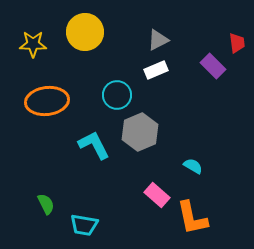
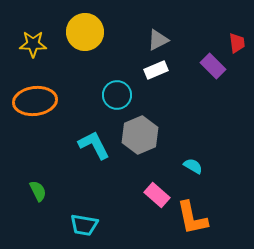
orange ellipse: moved 12 px left
gray hexagon: moved 3 px down
green semicircle: moved 8 px left, 13 px up
